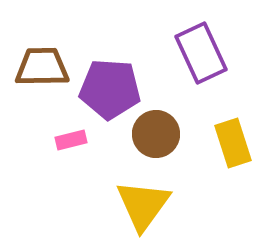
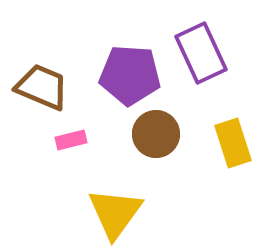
brown trapezoid: moved 20 px down; rotated 24 degrees clockwise
purple pentagon: moved 20 px right, 14 px up
yellow triangle: moved 28 px left, 8 px down
